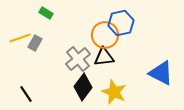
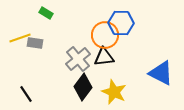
blue hexagon: rotated 15 degrees clockwise
gray rectangle: rotated 70 degrees clockwise
